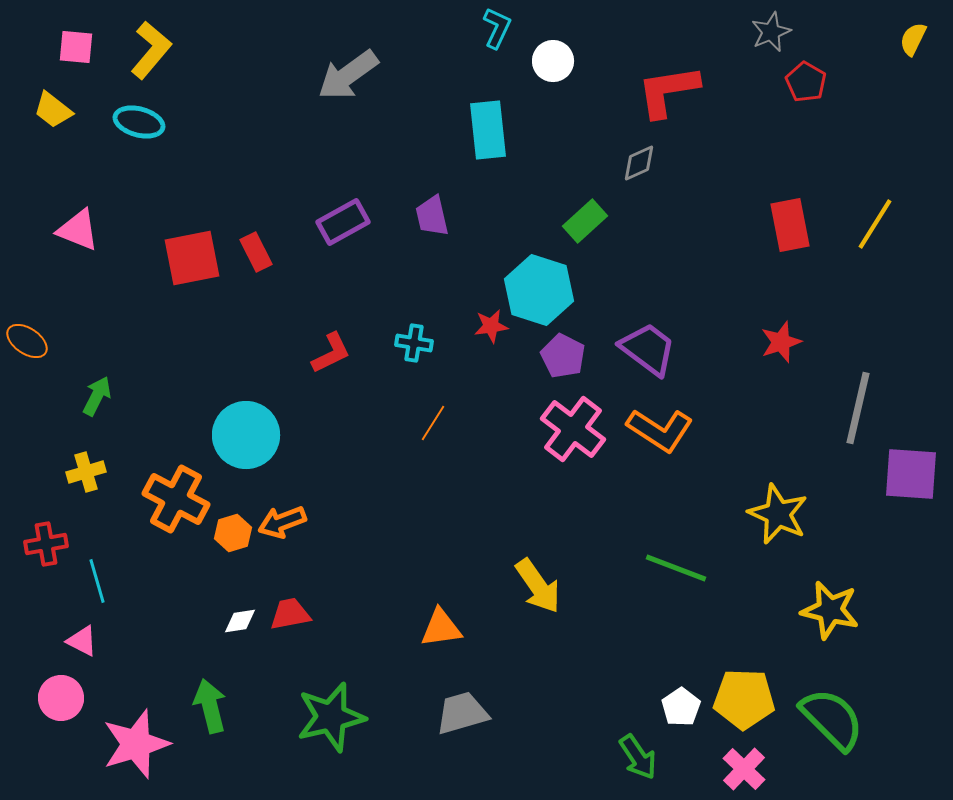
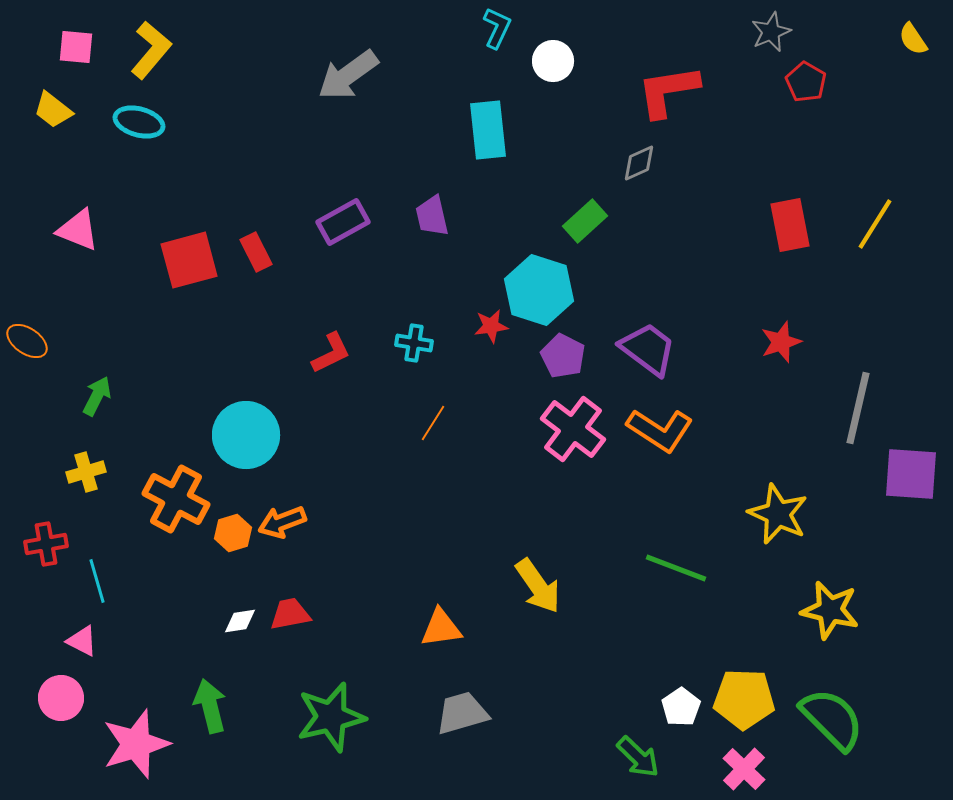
yellow semicircle at (913, 39): rotated 60 degrees counterclockwise
red square at (192, 258): moved 3 px left, 2 px down; rotated 4 degrees counterclockwise
green arrow at (638, 757): rotated 12 degrees counterclockwise
